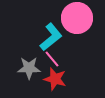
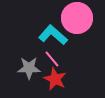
cyan L-shape: moved 2 px right, 2 px up; rotated 100 degrees counterclockwise
red star: rotated 10 degrees clockwise
